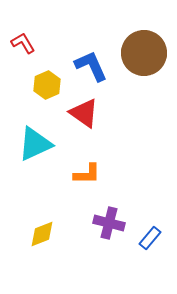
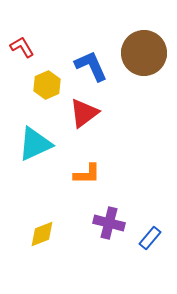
red L-shape: moved 1 px left, 4 px down
red triangle: rotated 48 degrees clockwise
